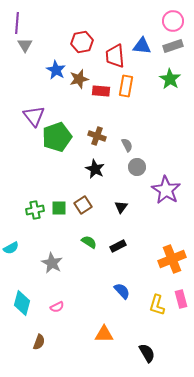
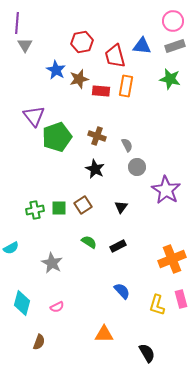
gray rectangle: moved 2 px right
red trapezoid: rotated 10 degrees counterclockwise
green star: rotated 20 degrees counterclockwise
